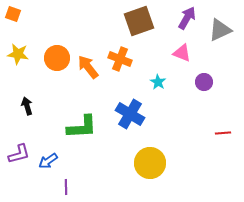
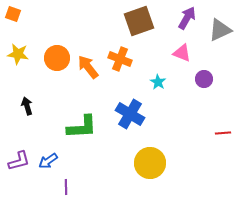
purple circle: moved 3 px up
purple L-shape: moved 7 px down
